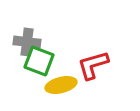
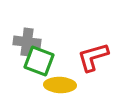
red L-shape: moved 8 px up
yellow ellipse: moved 1 px left; rotated 16 degrees clockwise
